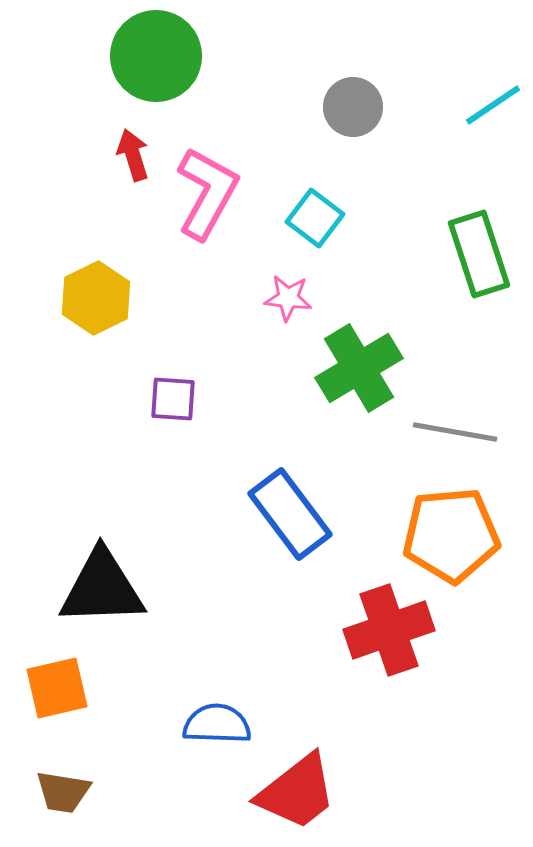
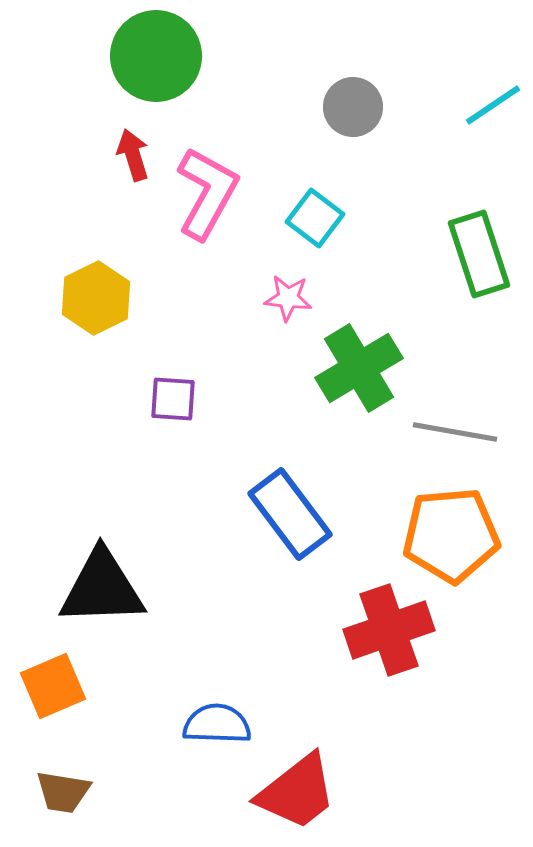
orange square: moved 4 px left, 2 px up; rotated 10 degrees counterclockwise
